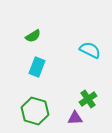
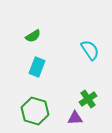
cyan semicircle: rotated 30 degrees clockwise
